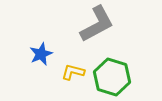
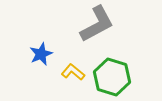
yellow L-shape: rotated 25 degrees clockwise
